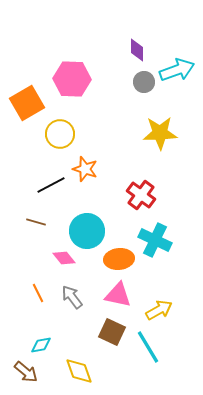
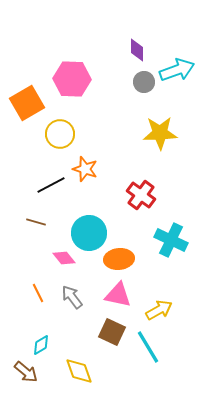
cyan circle: moved 2 px right, 2 px down
cyan cross: moved 16 px right
cyan diamond: rotated 20 degrees counterclockwise
